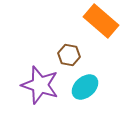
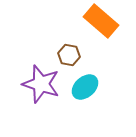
purple star: moved 1 px right, 1 px up
